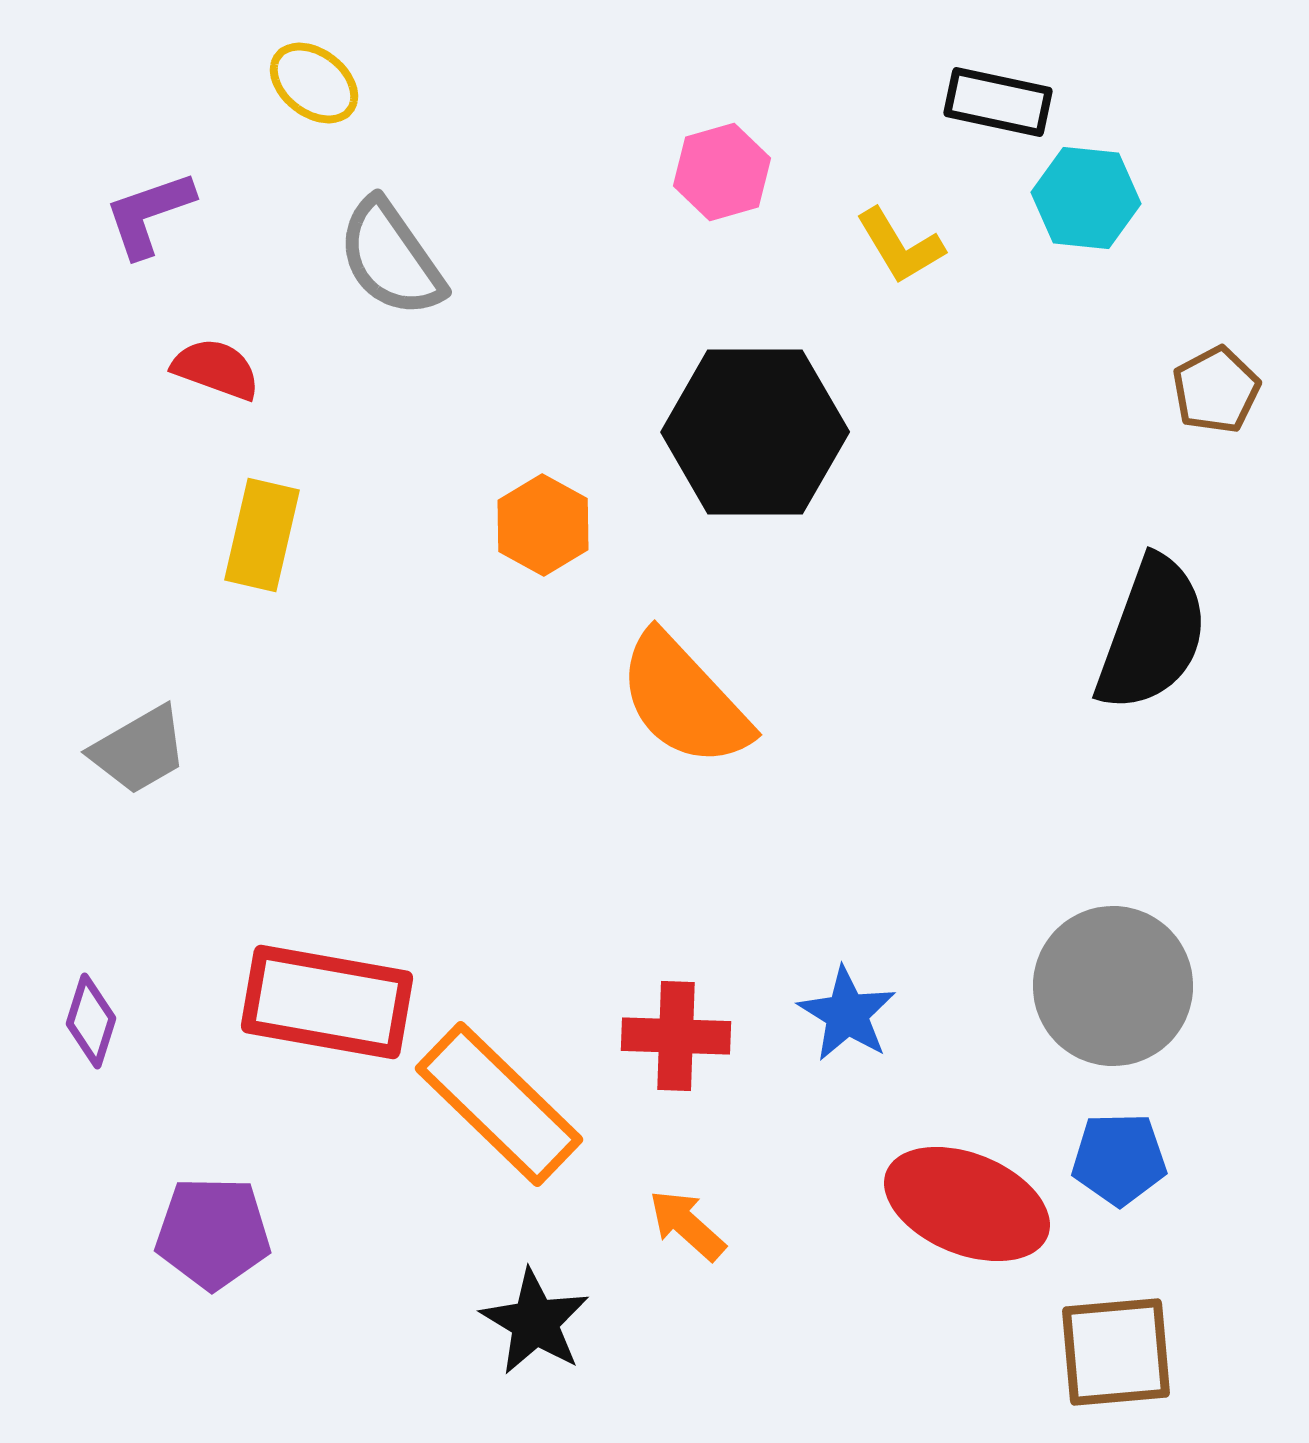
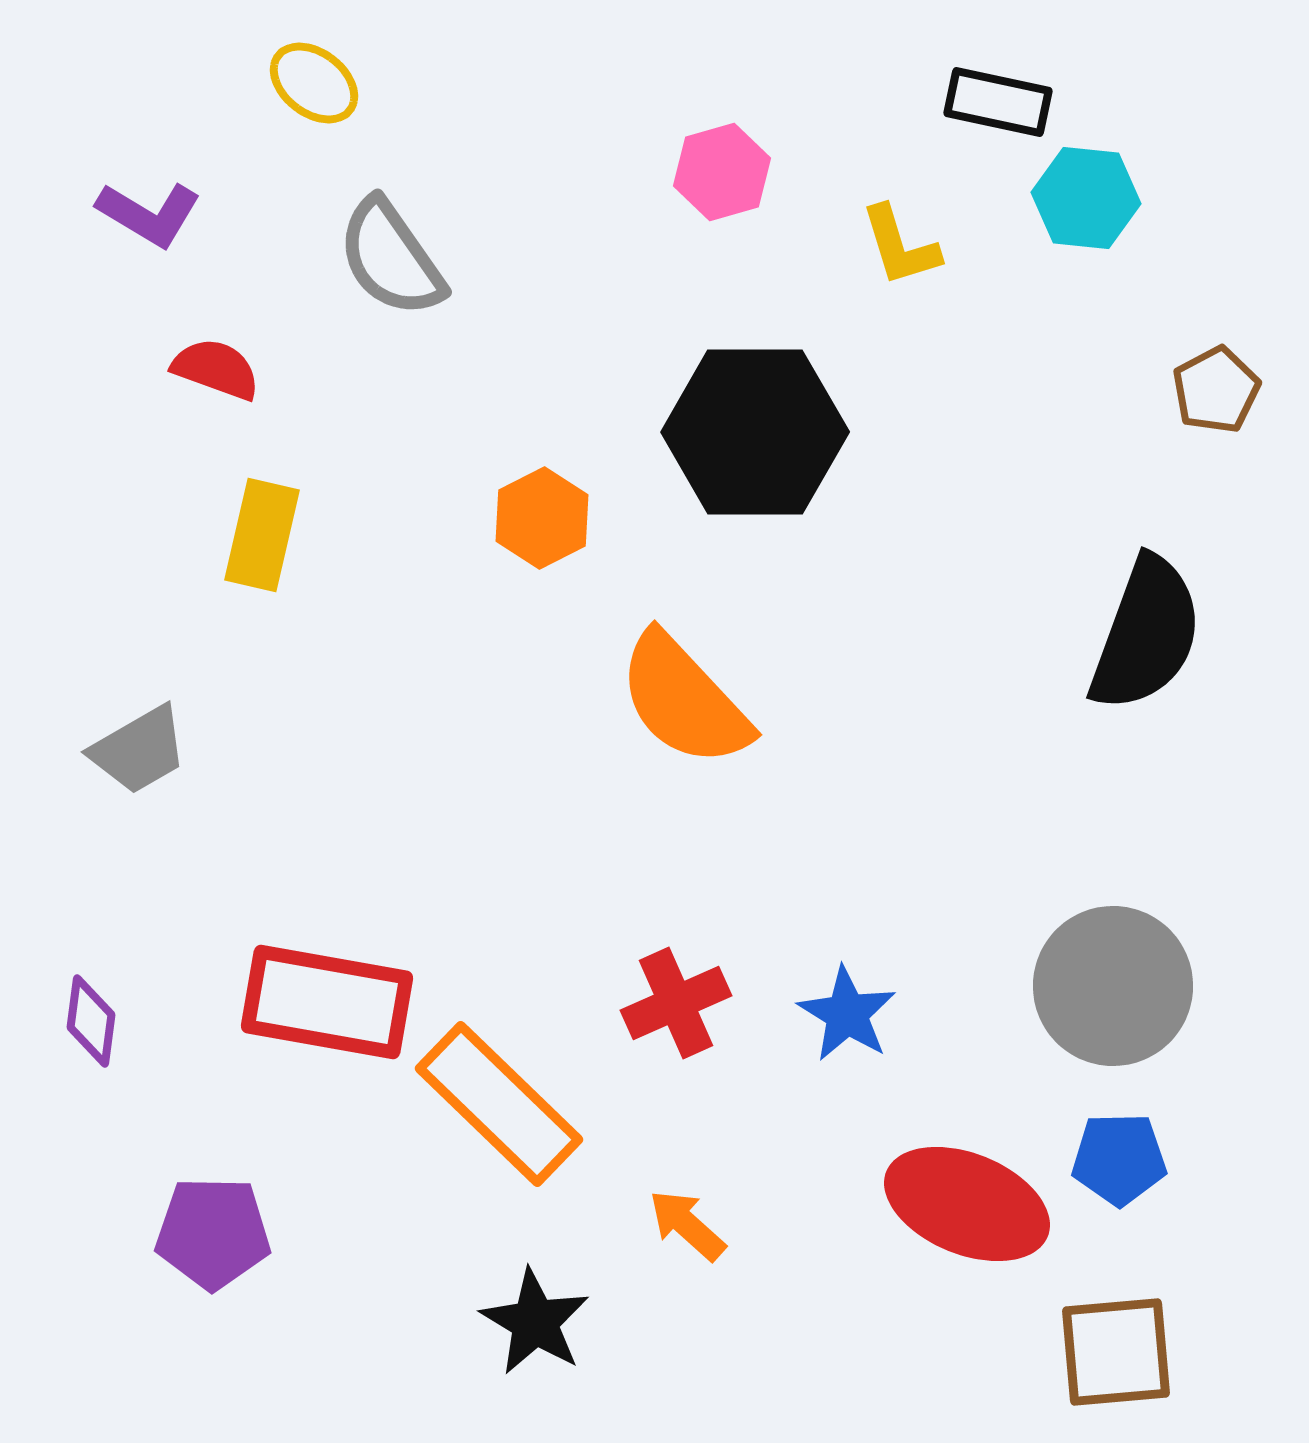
purple L-shape: rotated 130 degrees counterclockwise
yellow L-shape: rotated 14 degrees clockwise
orange hexagon: moved 1 px left, 7 px up; rotated 4 degrees clockwise
black semicircle: moved 6 px left
purple diamond: rotated 10 degrees counterclockwise
red cross: moved 33 px up; rotated 26 degrees counterclockwise
